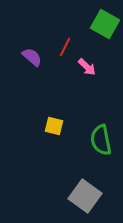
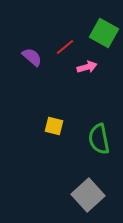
green square: moved 1 px left, 9 px down
red line: rotated 24 degrees clockwise
pink arrow: rotated 60 degrees counterclockwise
green semicircle: moved 2 px left, 1 px up
gray square: moved 3 px right, 1 px up; rotated 12 degrees clockwise
